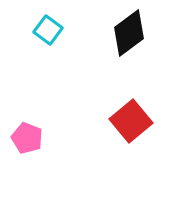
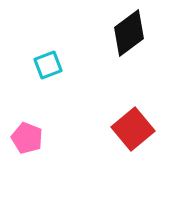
cyan square: moved 35 px down; rotated 32 degrees clockwise
red square: moved 2 px right, 8 px down
